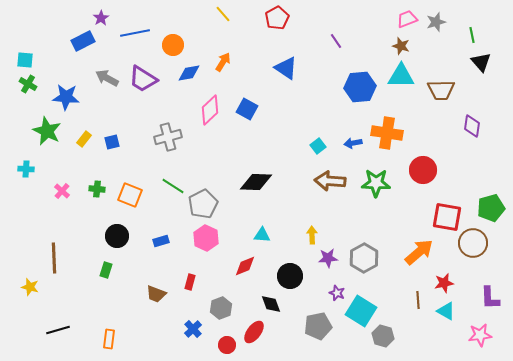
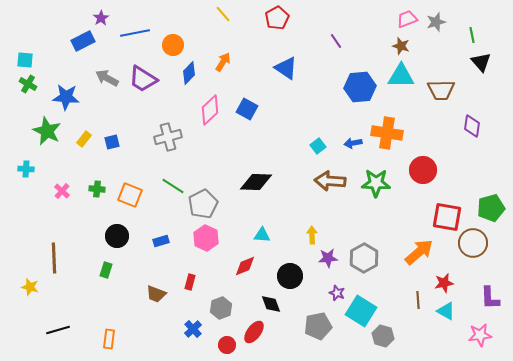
blue diamond at (189, 73): rotated 35 degrees counterclockwise
